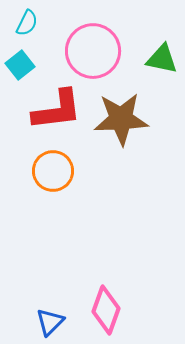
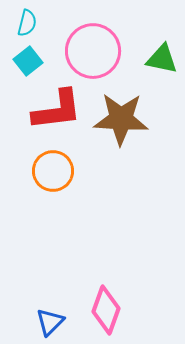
cyan semicircle: rotated 12 degrees counterclockwise
cyan square: moved 8 px right, 4 px up
brown star: rotated 6 degrees clockwise
